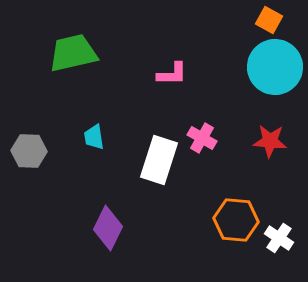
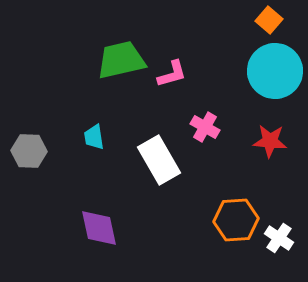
orange square: rotated 12 degrees clockwise
green trapezoid: moved 48 px right, 7 px down
cyan circle: moved 4 px down
pink L-shape: rotated 16 degrees counterclockwise
pink cross: moved 3 px right, 11 px up
white rectangle: rotated 48 degrees counterclockwise
orange hexagon: rotated 9 degrees counterclockwise
purple diamond: moved 9 px left; rotated 39 degrees counterclockwise
